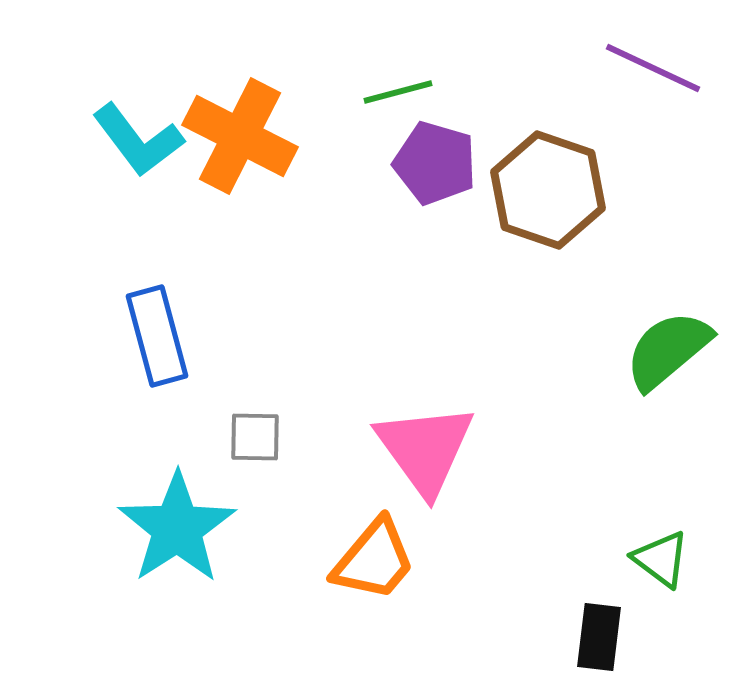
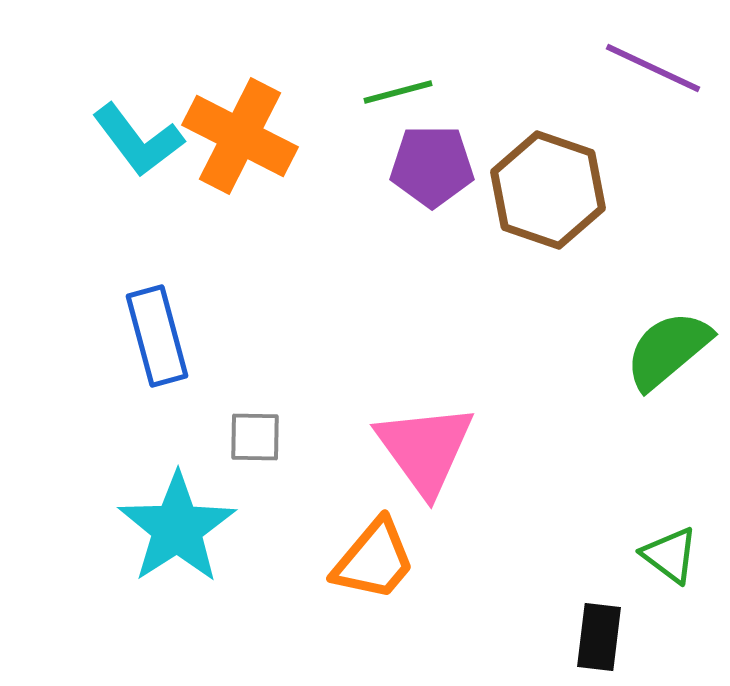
purple pentagon: moved 3 px left, 3 px down; rotated 16 degrees counterclockwise
green triangle: moved 9 px right, 4 px up
